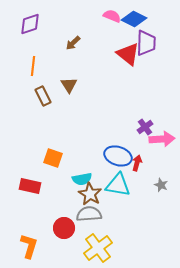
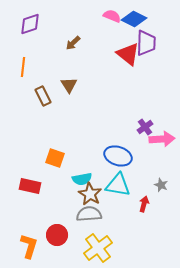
orange line: moved 10 px left, 1 px down
orange square: moved 2 px right
red arrow: moved 7 px right, 41 px down
red circle: moved 7 px left, 7 px down
